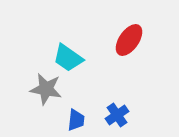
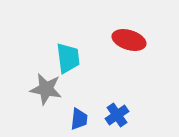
red ellipse: rotated 72 degrees clockwise
cyan trapezoid: rotated 132 degrees counterclockwise
blue trapezoid: moved 3 px right, 1 px up
